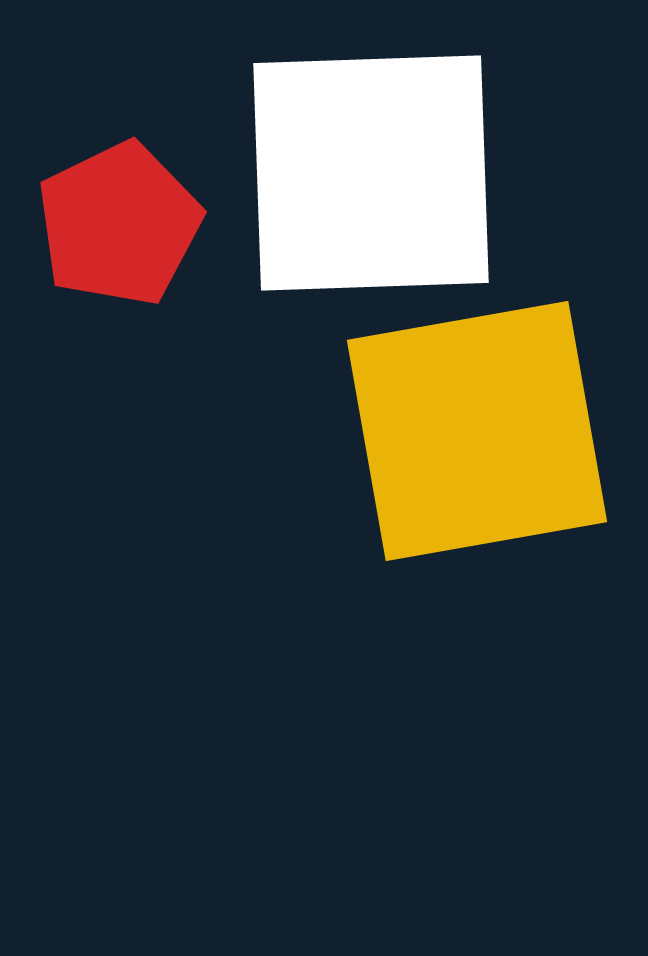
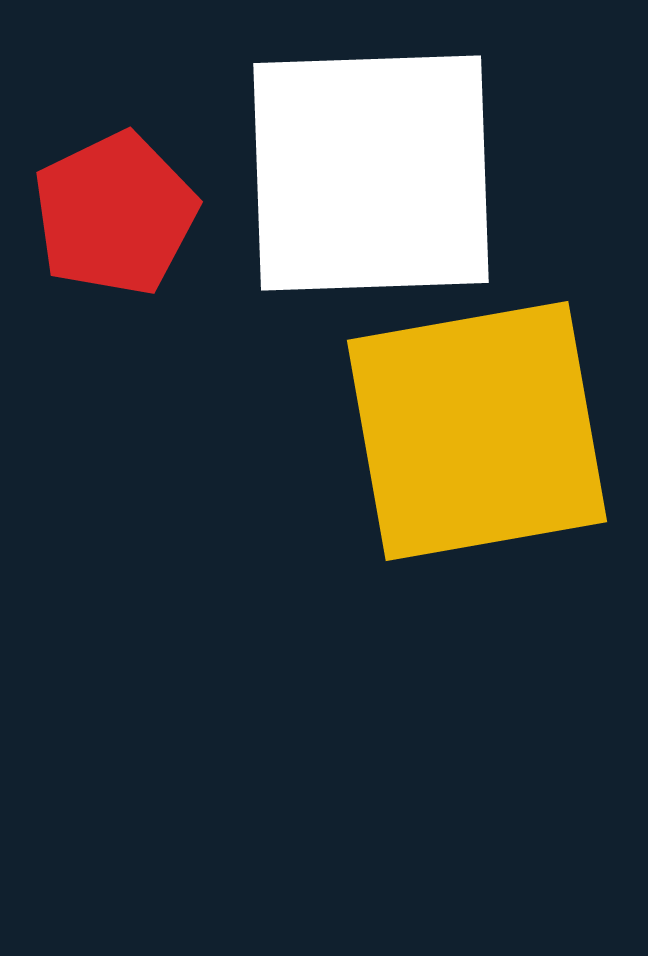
red pentagon: moved 4 px left, 10 px up
